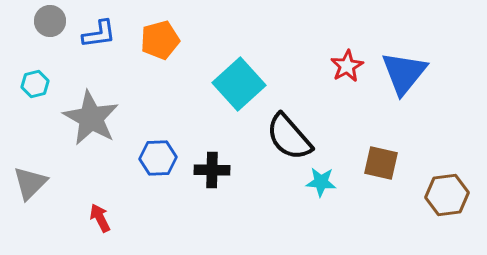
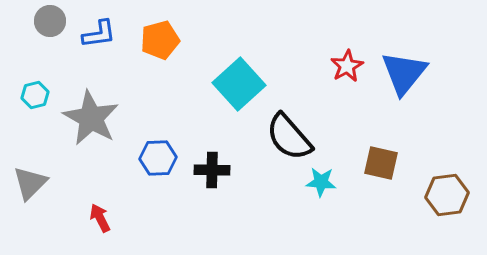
cyan hexagon: moved 11 px down
